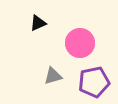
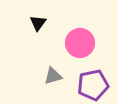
black triangle: rotated 30 degrees counterclockwise
purple pentagon: moved 1 px left, 3 px down
